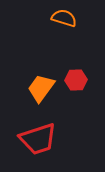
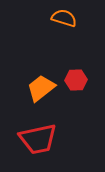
orange trapezoid: rotated 16 degrees clockwise
red trapezoid: rotated 6 degrees clockwise
